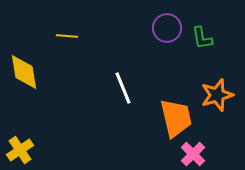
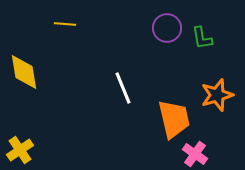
yellow line: moved 2 px left, 12 px up
orange trapezoid: moved 2 px left, 1 px down
pink cross: moved 2 px right; rotated 10 degrees counterclockwise
